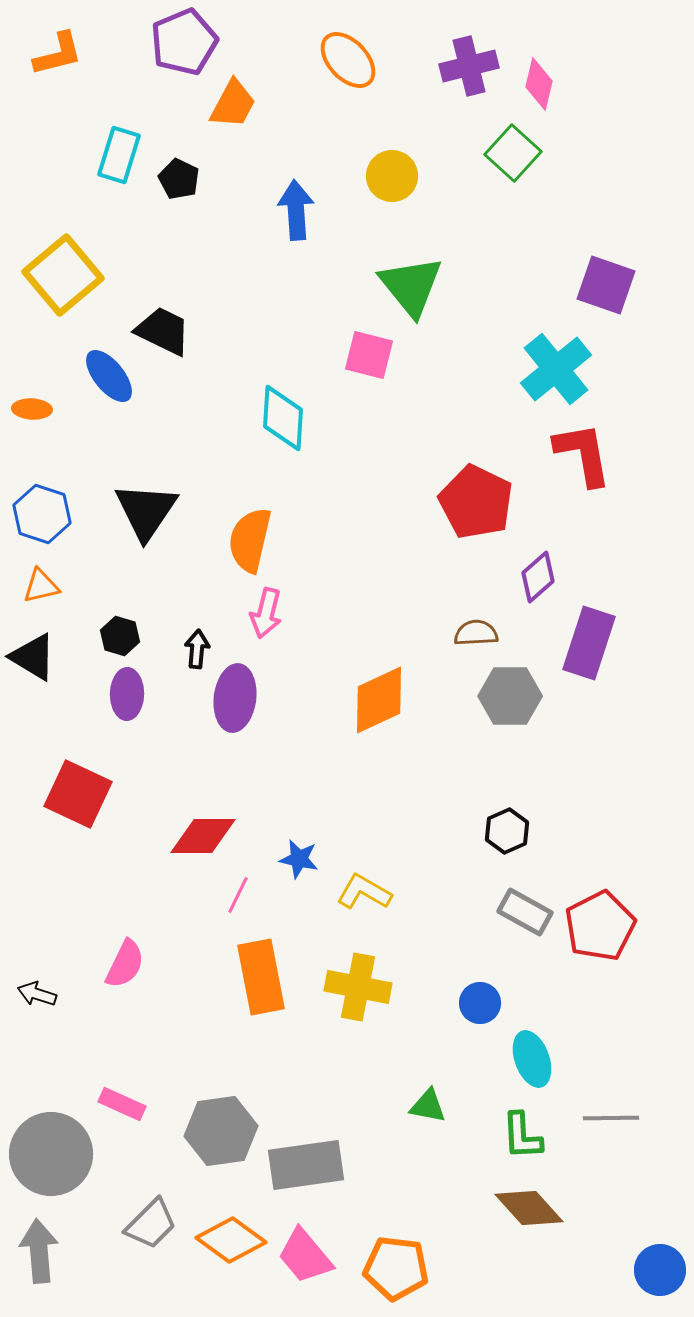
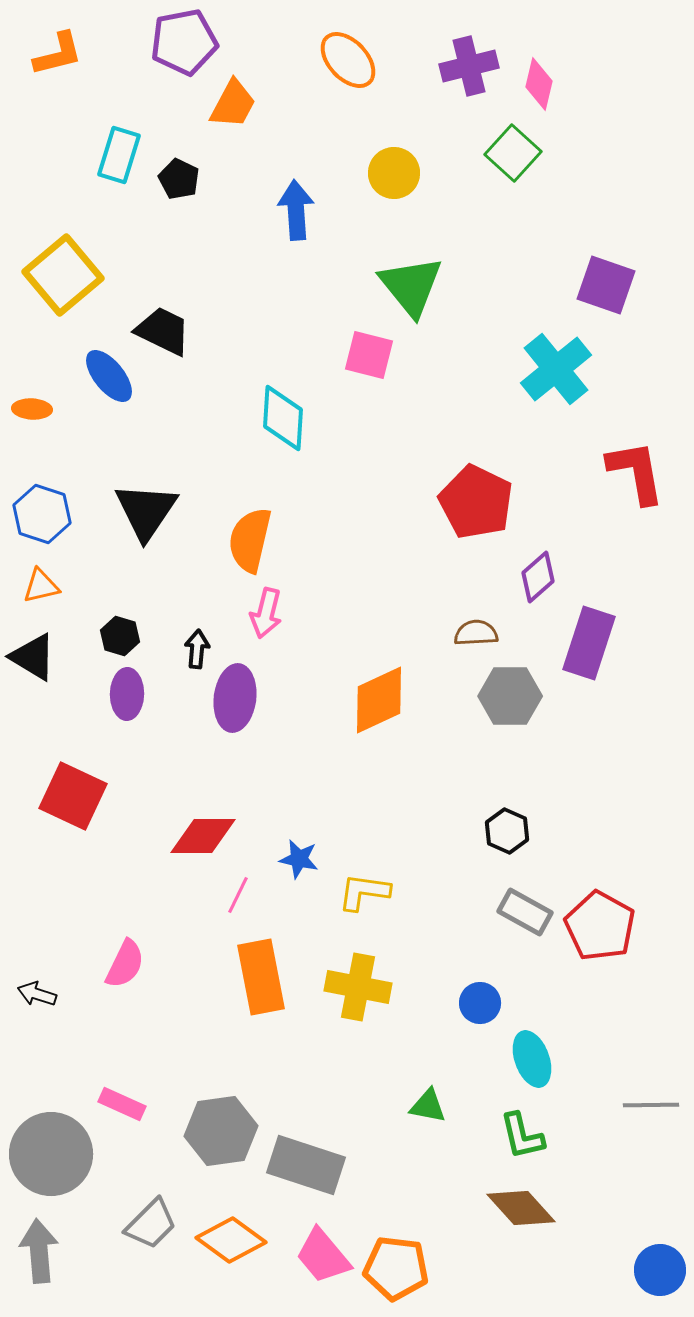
purple pentagon at (184, 42): rotated 12 degrees clockwise
yellow circle at (392, 176): moved 2 px right, 3 px up
red L-shape at (583, 454): moved 53 px right, 18 px down
red square at (78, 794): moved 5 px left, 2 px down
black hexagon at (507, 831): rotated 12 degrees counterclockwise
yellow L-shape at (364, 892): rotated 22 degrees counterclockwise
red pentagon at (600, 926): rotated 16 degrees counterclockwise
gray line at (611, 1118): moved 40 px right, 13 px up
green L-shape at (522, 1136): rotated 10 degrees counterclockwise
gray rectangle at (306, 1165): rotated 26 degrees clockwise
brown diamond at (529, 1208): moved 8 px left
pink trapezoid at (305, 1256): moved 18 px right
